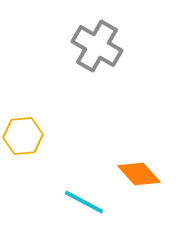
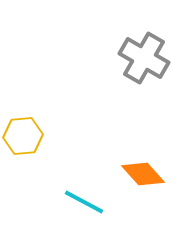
gray cross: moved 47 px right, 12 px down
orange diamond: moved 4 px right
